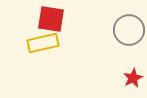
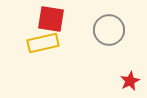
gray circle: moved 20 px left
red star: moved 3 px left, 3 px down
